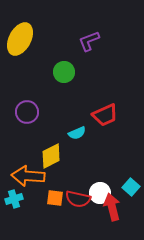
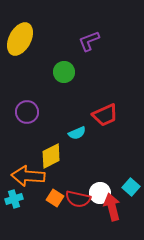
orange square: rotated 24 degrees clockwise
